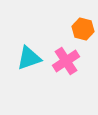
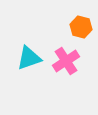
orange hexagon: moved 2 px left, 2 px up
